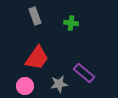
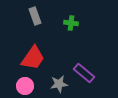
red trapezoid: moved 4 px left
